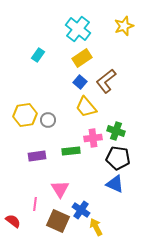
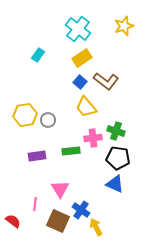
brown L-shape: rotated 105 degrees counterclockwise
